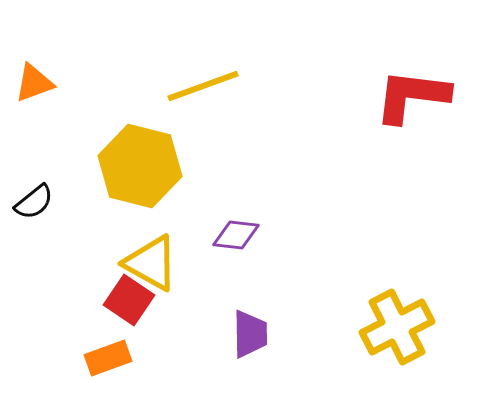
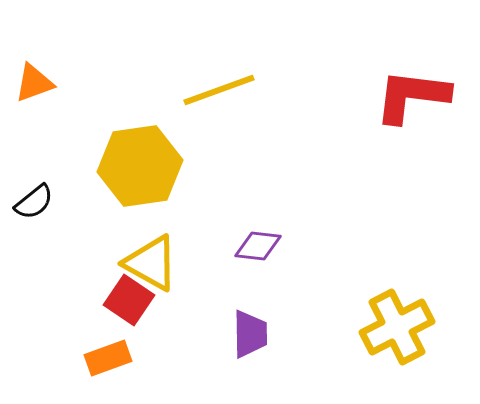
yellow line: moved 16 px right, 4 px down
yellow hexagon: rotated 22 degrees counterclockwise
purple diamond: moved 22 px right, 11 px down
